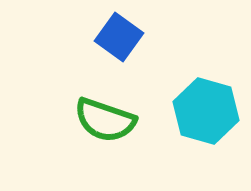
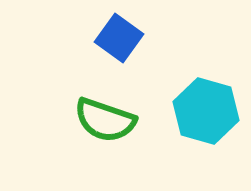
blue square: moved 1 px down
